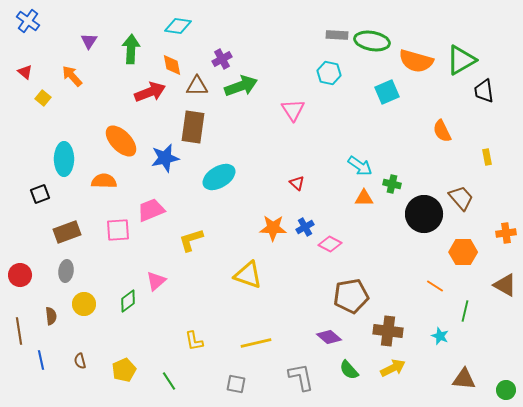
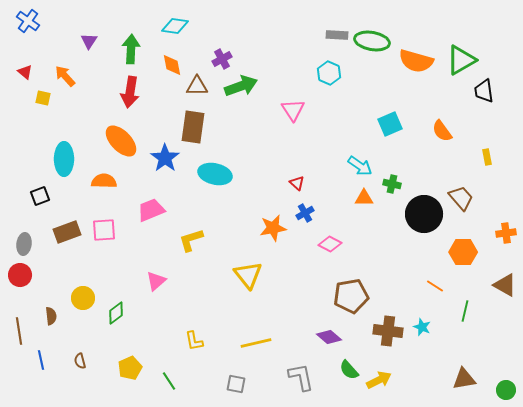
cyan diamond at (178, 26): moved 3 px left
cyan hexagon at (329, 73): rotated 10 degrees clockwise
orange arrow at (72, 76): moved 7 px left
red arrow at (150, 92): moved 20 px left; rotated 120 degrees clockwise
cyan square at (387, 92): moved 3 px right, 32 px down
yellow square at (43, 98): rotated 28 degrees counterclockwise
orange semicircle at (442, 131): rotated 10 degrees counterclockwise
blue star at (165, 158): rotated 24 degrees counterclockwise
cyan ellipse at (219, 177): moved 4 px left, 3 px up; rotated 44 degrees clockwise
black square at (40, 194): moved 2 px down
blue cross at (305, 227): moved 14 px up
orange star at (273, 228): rotated 12 degrees counterclockwise
pink square at (118, 230): moved 14 px left
gray ellipse at (66, 271): moved 42 px left, 27 px up
yellow triangle at (248, 275): rotated 32 degrees clockwise
green diamond at (128, 301): moved 12 px left, 12 px down
yellow circle at (84, 304): moved 1 px left, 6 px up
cyan star at (440, 336): moved 18 px left, 9 px up
yellow arrow at (393, 368): moved 14 px left, 12 px down
yellow pentagon at (124, 370): moved 6 px right, 2 px up
brown triangle at (464, 379): rotated 15 degrees counterclockwise
